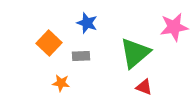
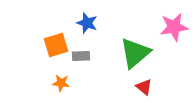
orange square: moved 7 px right, 2 px down; rotated 30 degrees clockwise
red triangle: rotated 18 degrees clockwise
